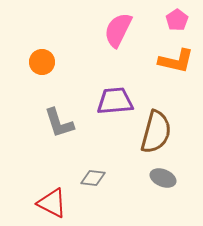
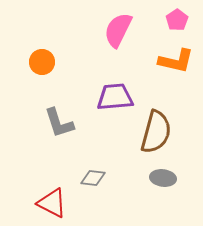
purple trapezoid: moved 4 px up
gray ellipse: rotated 15 degrees counterclockwise
